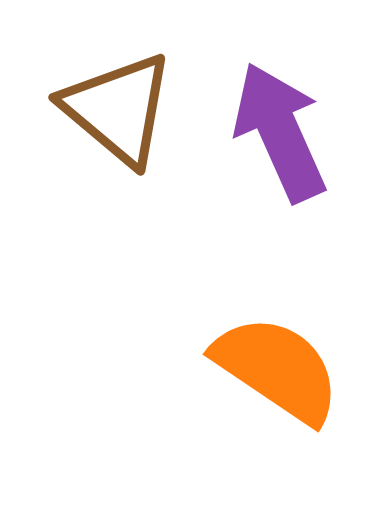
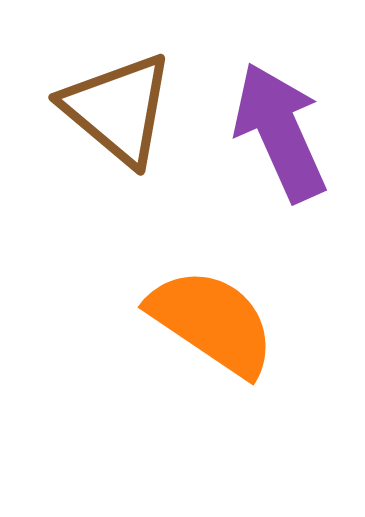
orange semicircle: moved 65 px left, 47 px up
